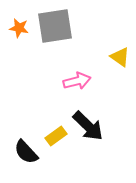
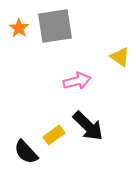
orange star: rotated 24 degrees clockwise
yellow rectangle: moved 2 px left, 1 px up
